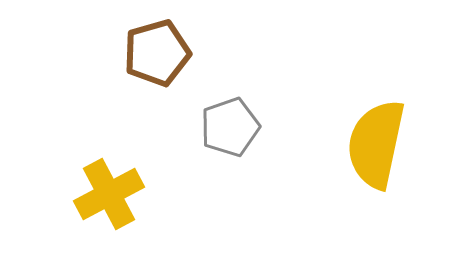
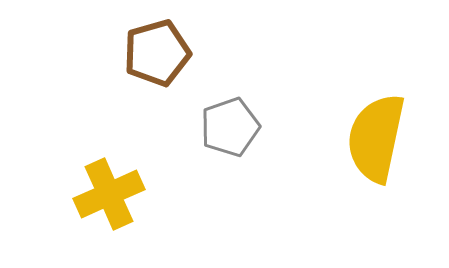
yellow semicircle: moved 6 px up
yellow cross: rotated 4 degrees clockwise
